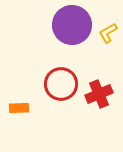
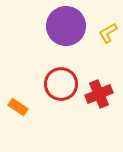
purple circle: moved 6 px left, 1 px down
orange rectangle: moved 1 px left, 1 px up; rotated 36 degrees clockwise
